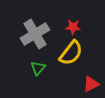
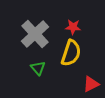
gray cross: rotated 12 degrees counterclockwise
yellow semicircle: rotated 20 degrees counterclockwise
green triangle: rotated 21 degrees counterclockwise
